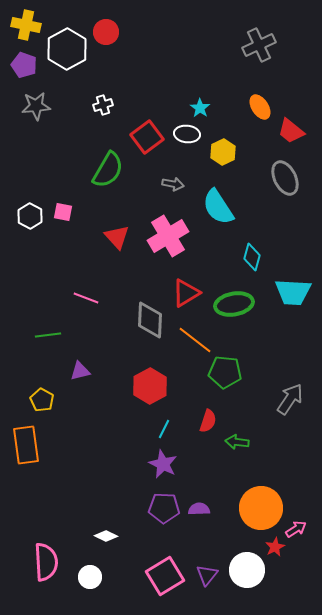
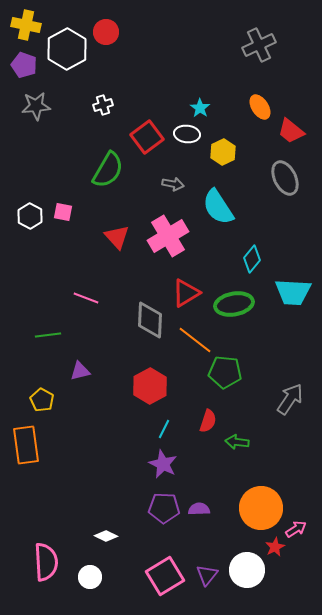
cyan diamond at (252, 257): moved 2 px down; rotated 24 degrees clockwise
